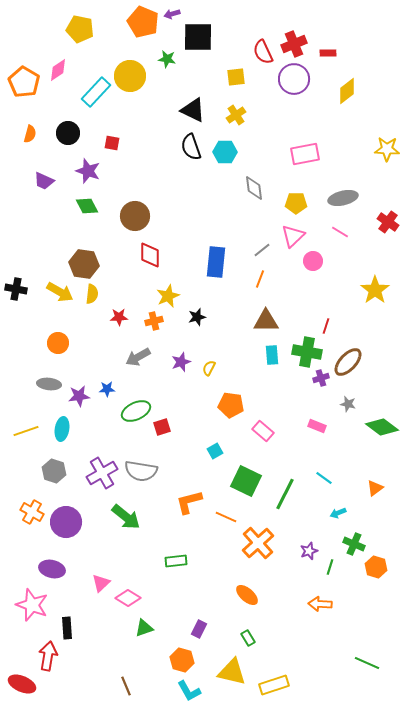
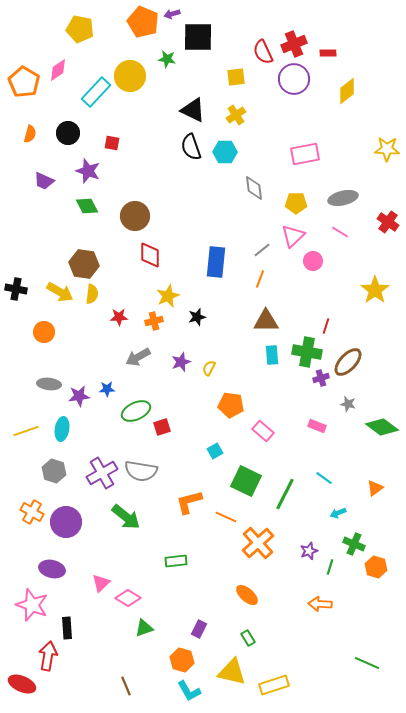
orange circle at (58, 343): moved 14 px left, 11 px up
